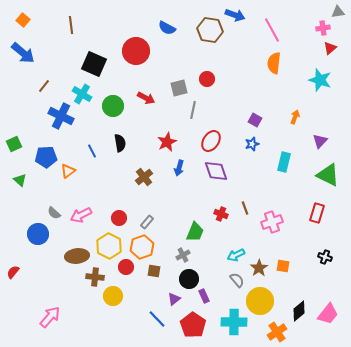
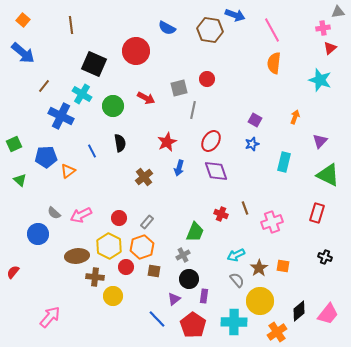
purple rectangle at (204, 296): rotated 32 degrees clockwise
